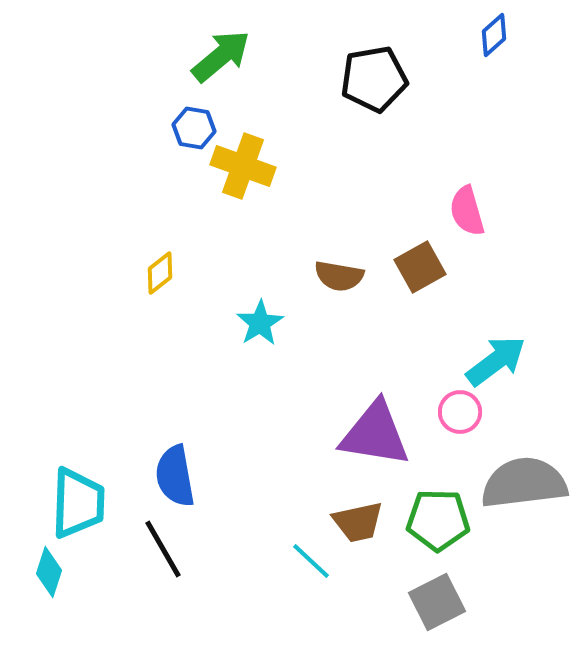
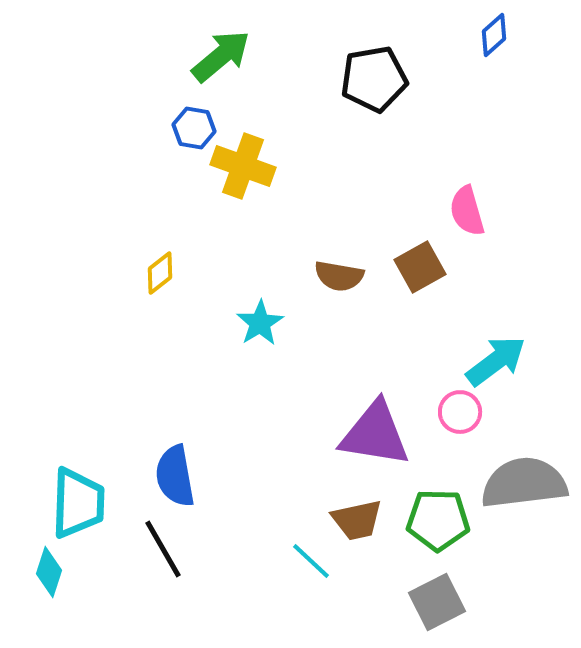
brown trapezoid: moved 1 px left, 2 px up
